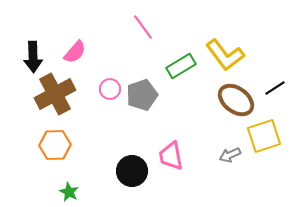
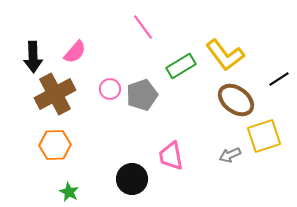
black line: moved 4 px right, 9 px up
black circle: moved 8 px down
